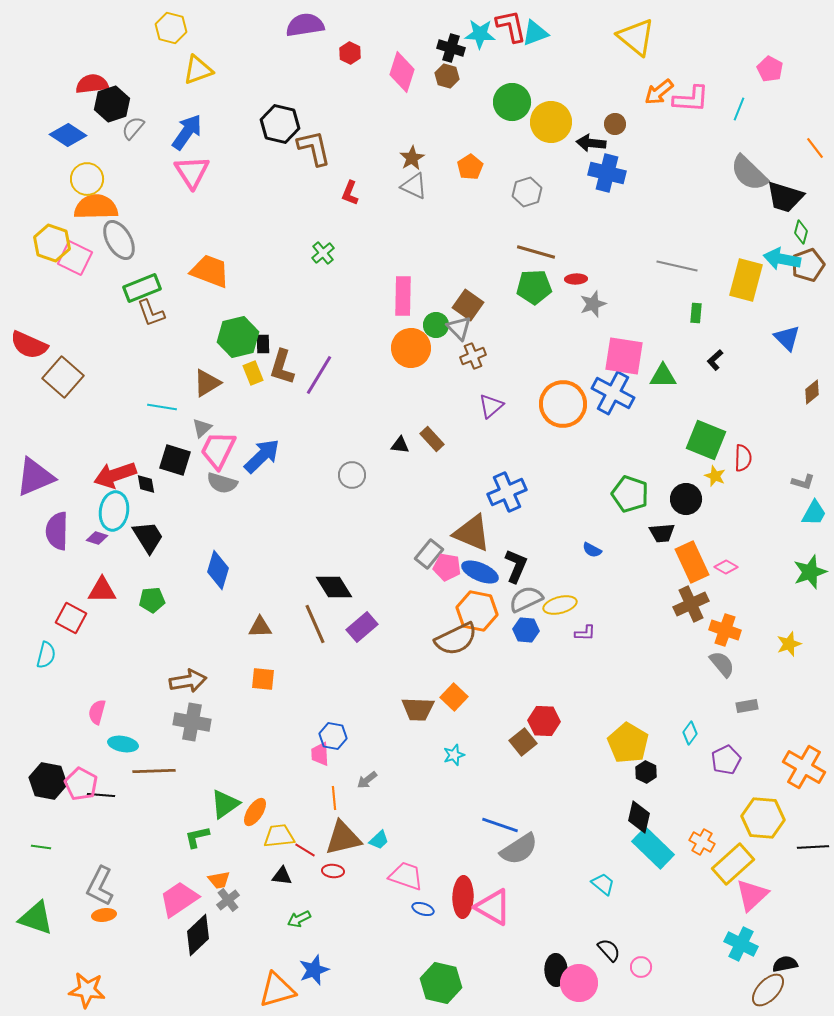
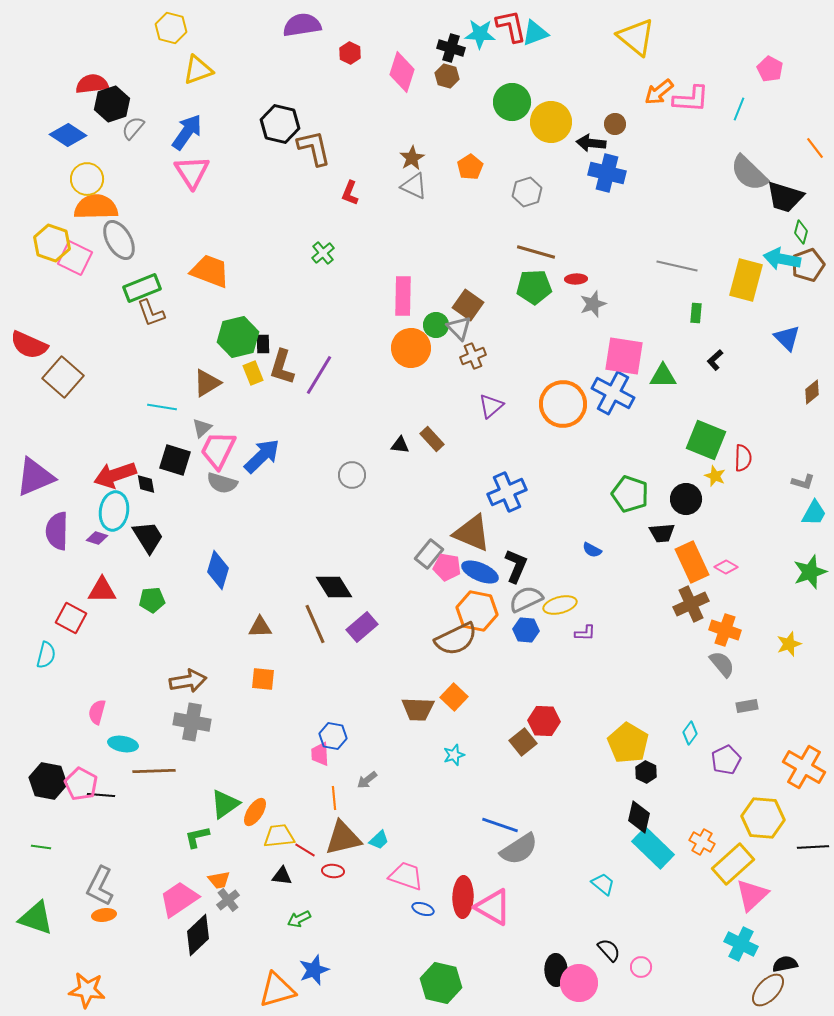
purple semicircle at (305, 25): moved 3 px left
